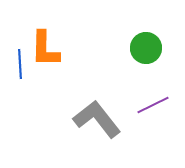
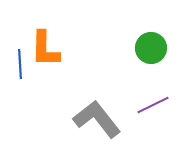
green circle: moved 5 px right
